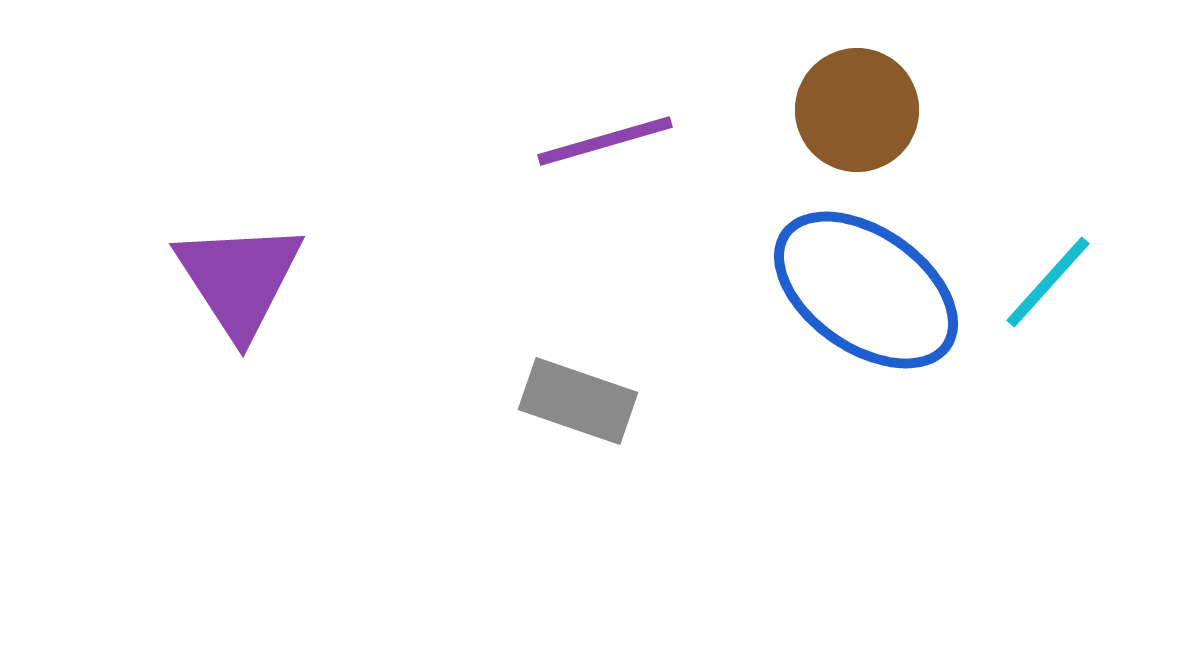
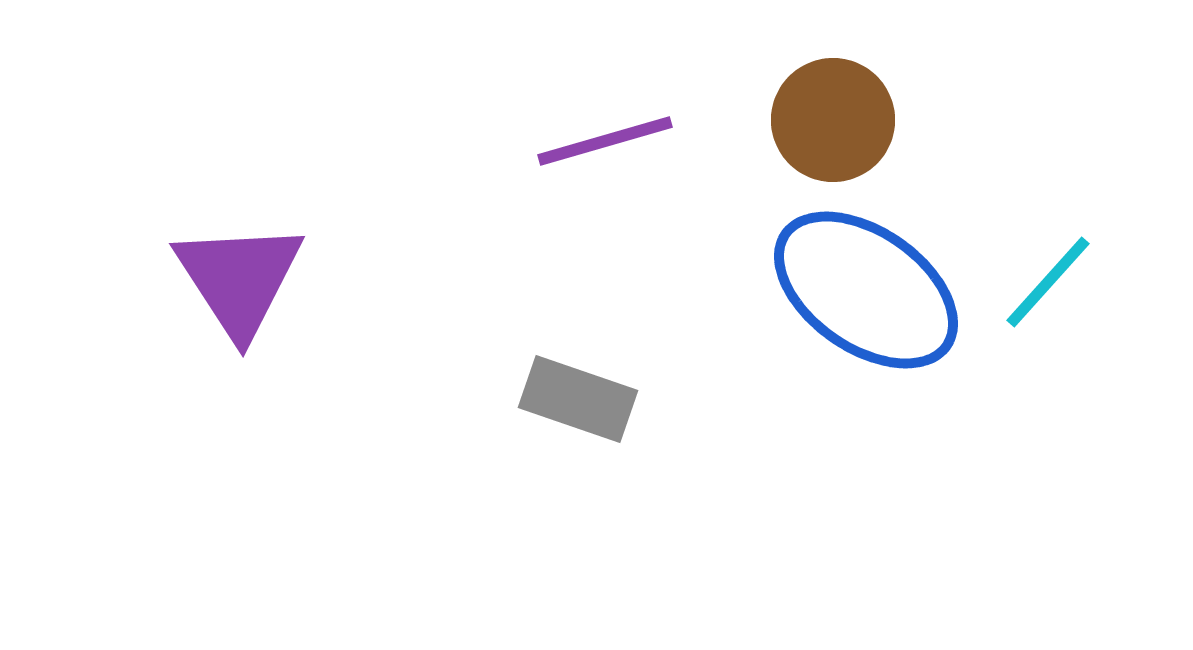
brown circle: moved 24 px left, 10 px down
gray rectangle: moved 2 px up
